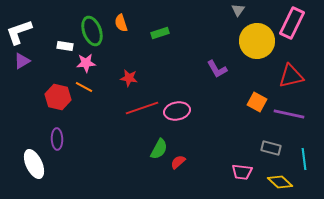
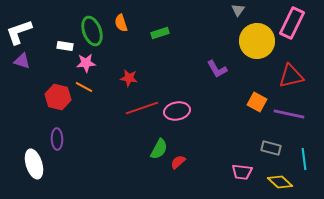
purple triangle: rotated 48 degrees clockwise
white ellipse: rotated 8 degrees clockwise
